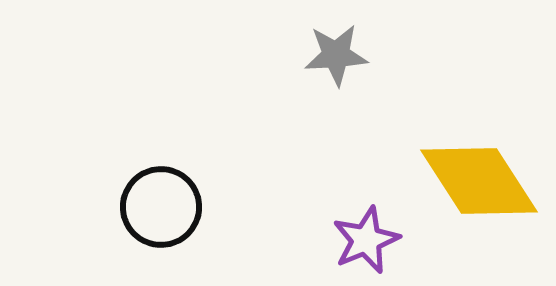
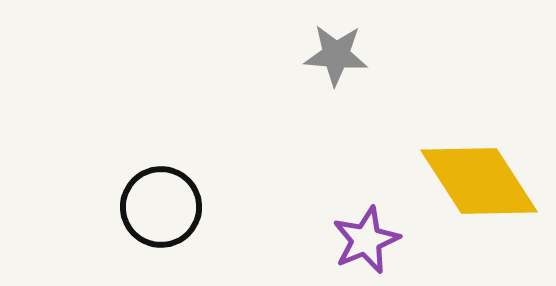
gray star: rotated 8 degrees clockwise
